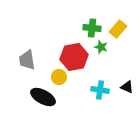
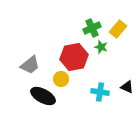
green cross: rotated 30 degrees counterclockwise
gray trapezoid: moved 3 px right, 5 px down; rotated 120 degrees counterclockwise
yellow circle: moved 2 px right, 2 px down
cyan cross: moved 2 px down
black ellipse: moved 1 px up
